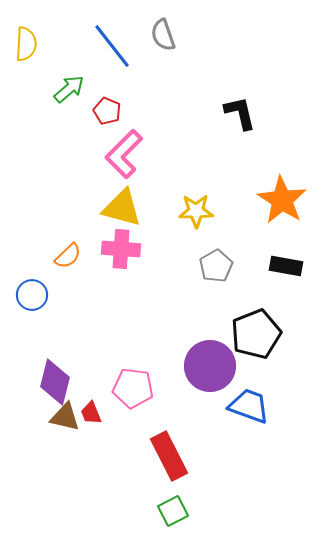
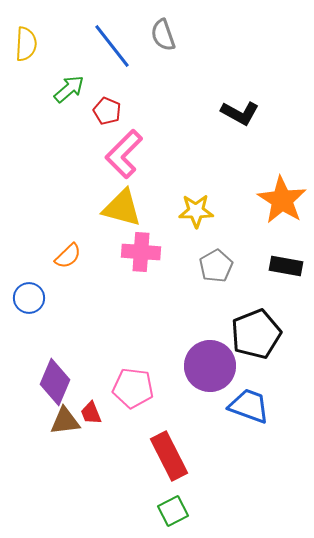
black L-shape: rotated 132 degrees clockwise
pink cross: moved 20 px right, 3 px down
blue circle: moved 3 px left, 3 px down
purple diamond: rotated 9 degrees clockwise
brown triangle: moved 4 px down; rotated 20 degrees counterclockwise
